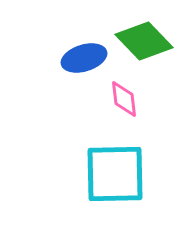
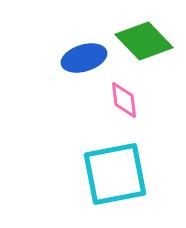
pink diamond: moved 1 px down
cyan square: rotated 10 degrees counterclockwise
